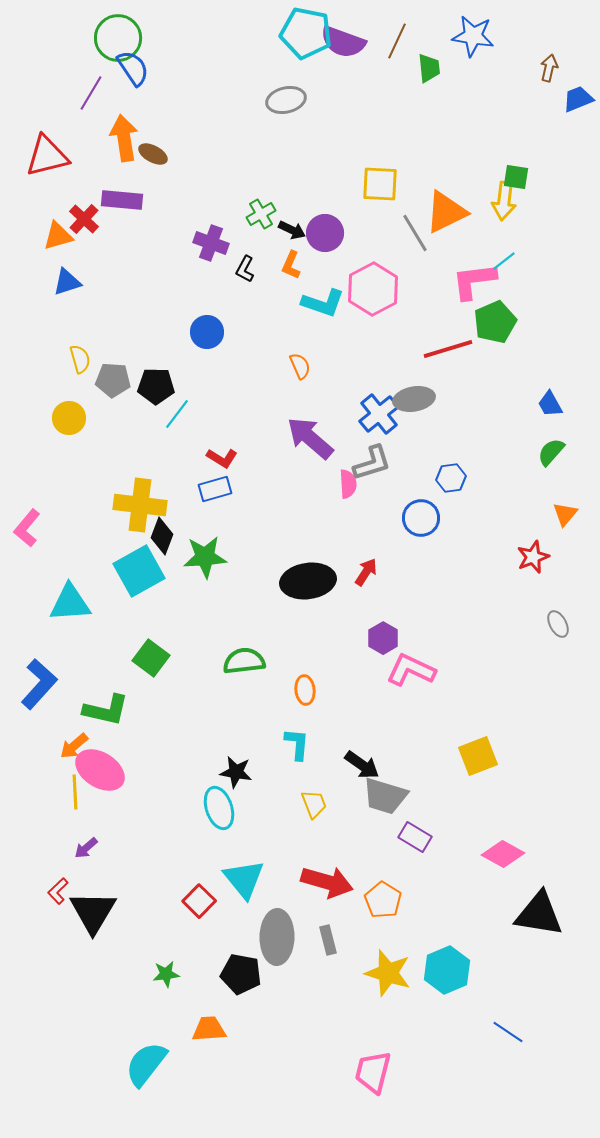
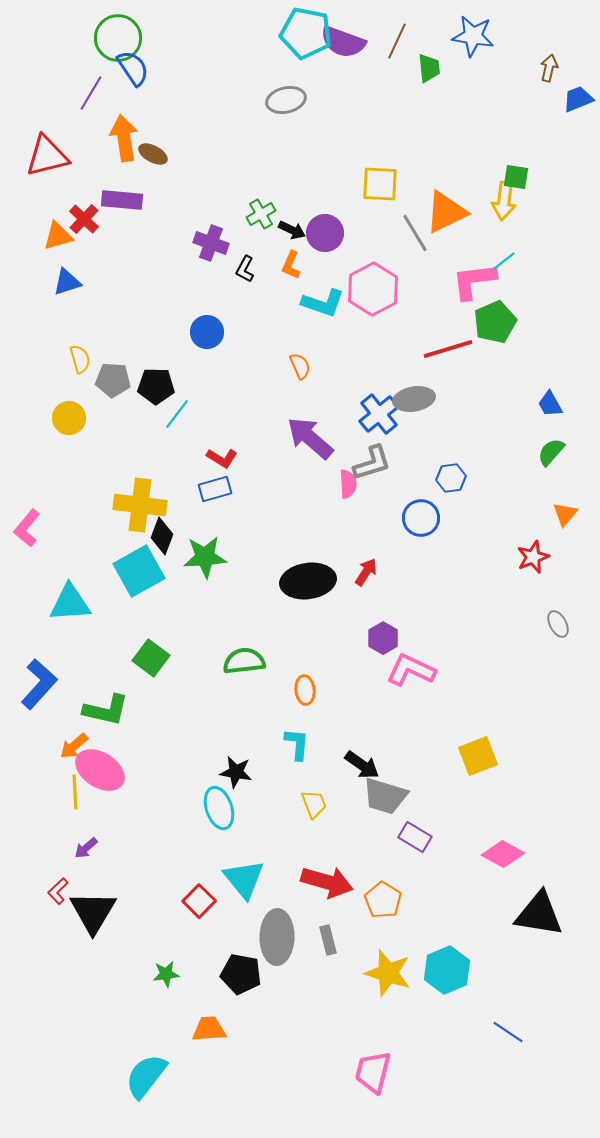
cyan semicircle at (146, 1064): moved 12 px down
